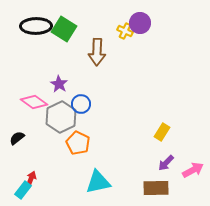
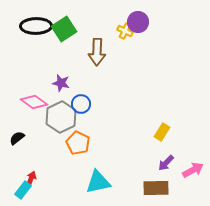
purple circle: moved 2 px left, 1 px up
green square: rotated 25 degrees clockwise
purple star: moved 2 px right, 1 px up; rotated 18 degrees counterclockwise
